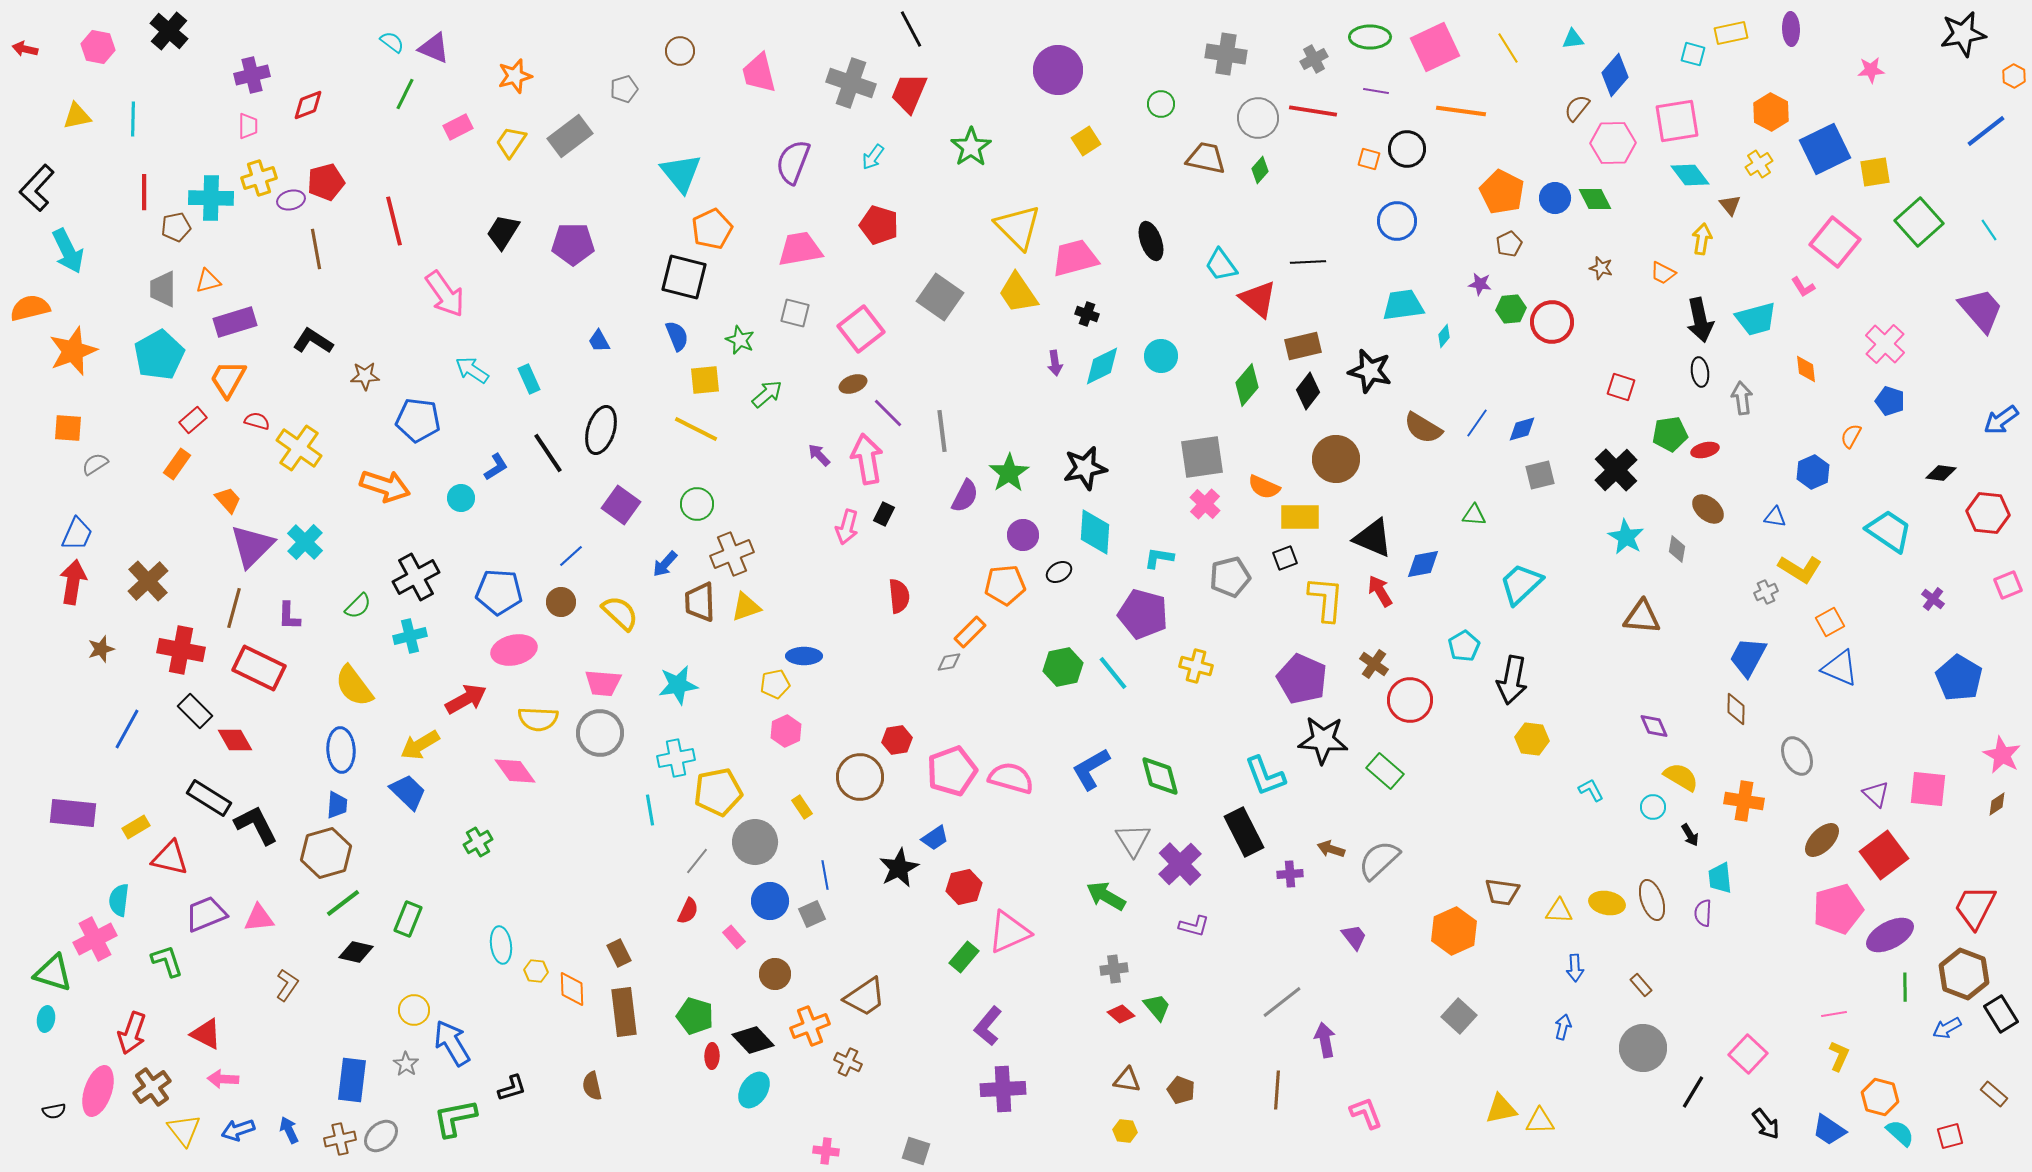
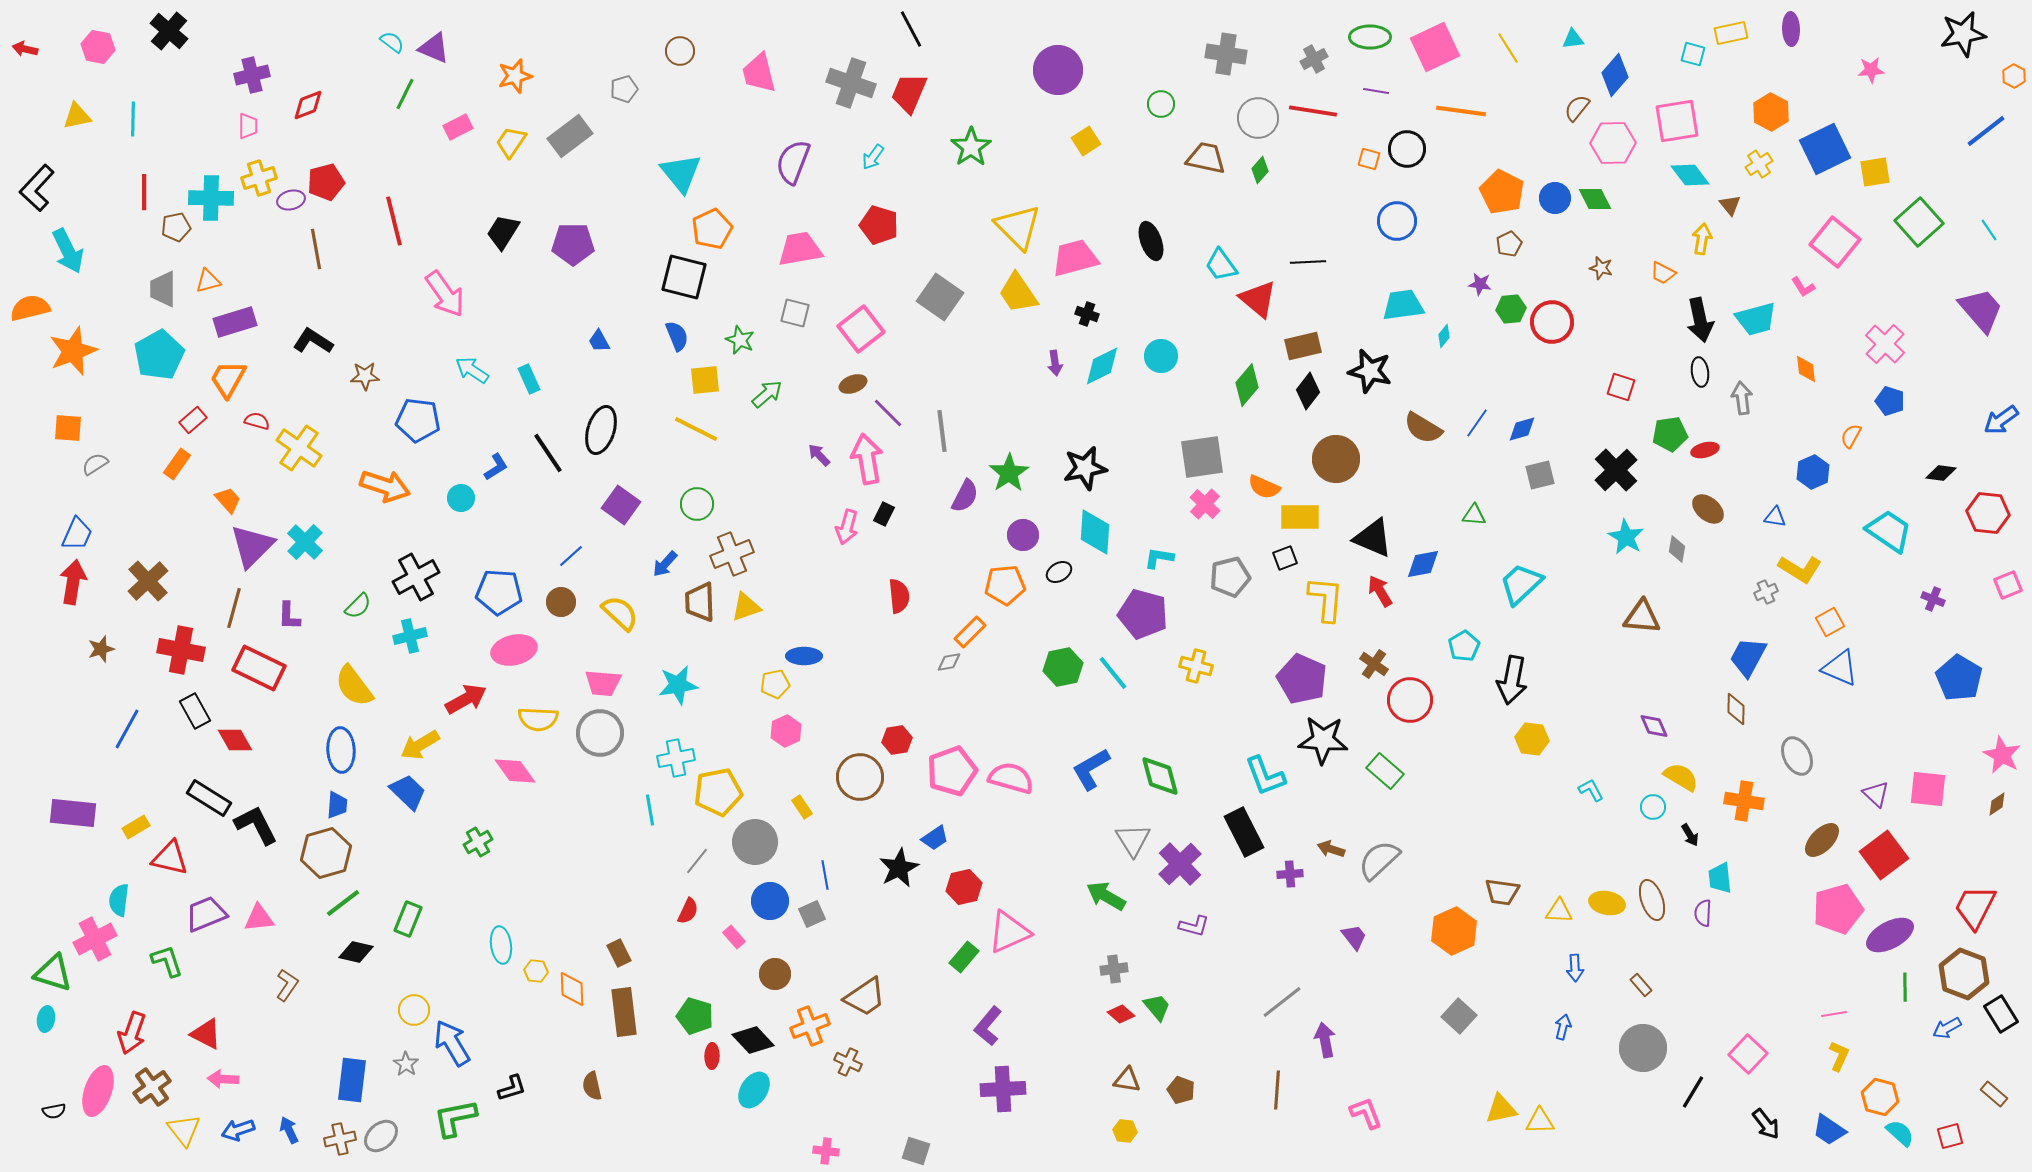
purple cross at (1933, 599): rotated 15 degrees counterclockwise
black rectangle at (195, 711): rotated 16 degrees clockwise
